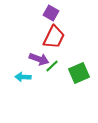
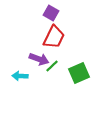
cyan arrow: moved 3 px left, 1 px up
